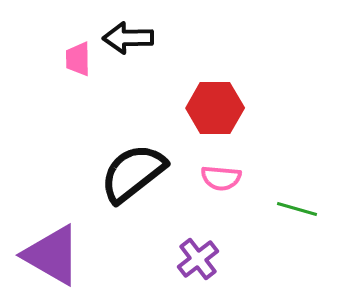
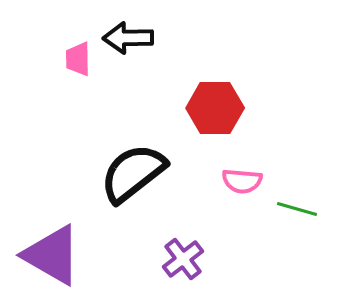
pink semicircle: moved 21 px right, 3 px down
purple cross: moved 15 px left
